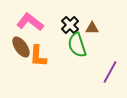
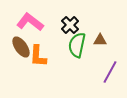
brown triangle: moved 8 px right, 12 px down
green semicircle: rotated 30 degrees clockwise
